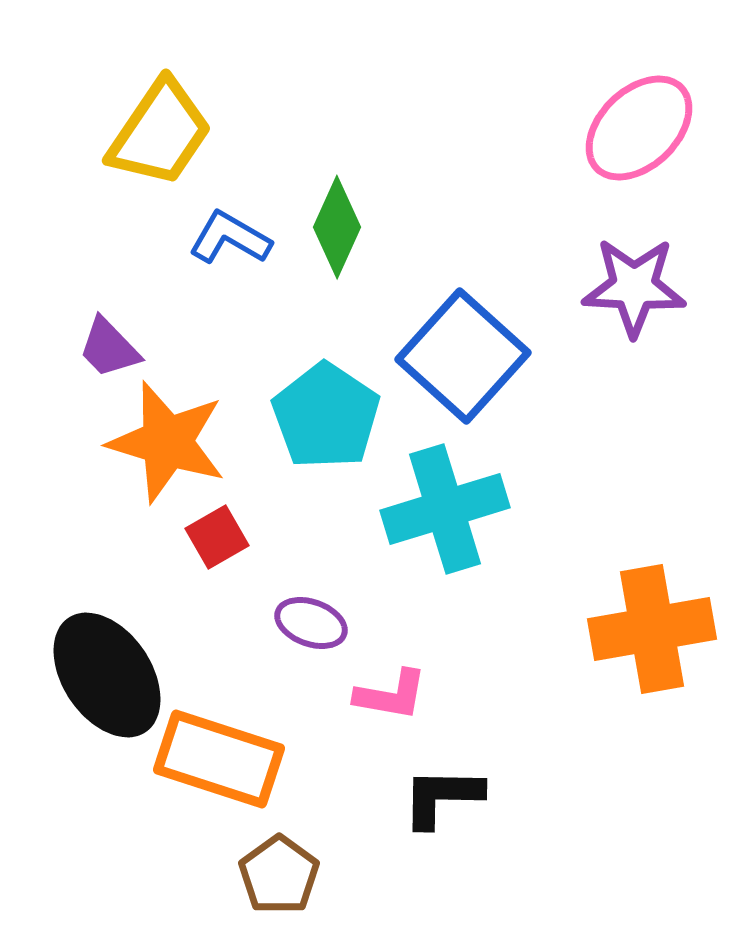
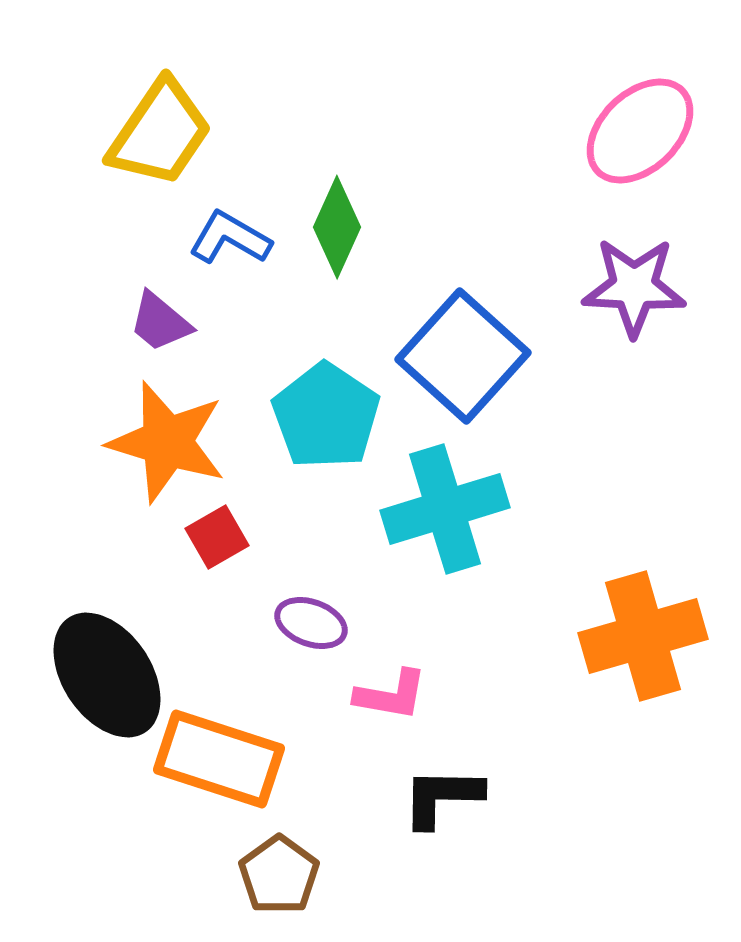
pink ellipse: moved 1 px right, 3 px down
purple trapezoid: moved 51 px right, 26 px up; rotated 6 degrees counterclockwise
orange cross: moved 9 px left, 7 px down; rotated 6 degrees counterclockwise
